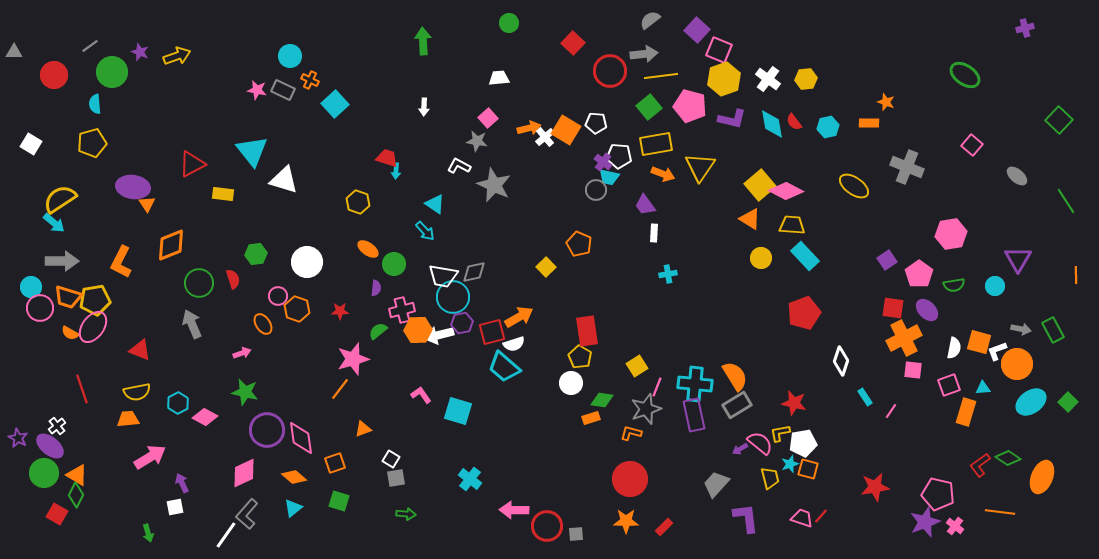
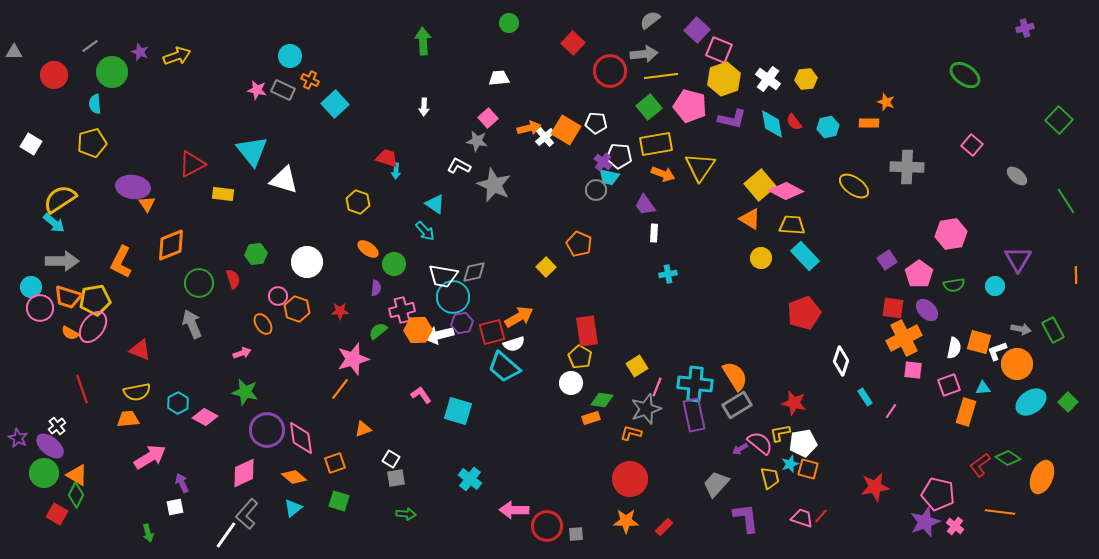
gray cross at (907, 167): rotated 20 degrees counterclockwise
